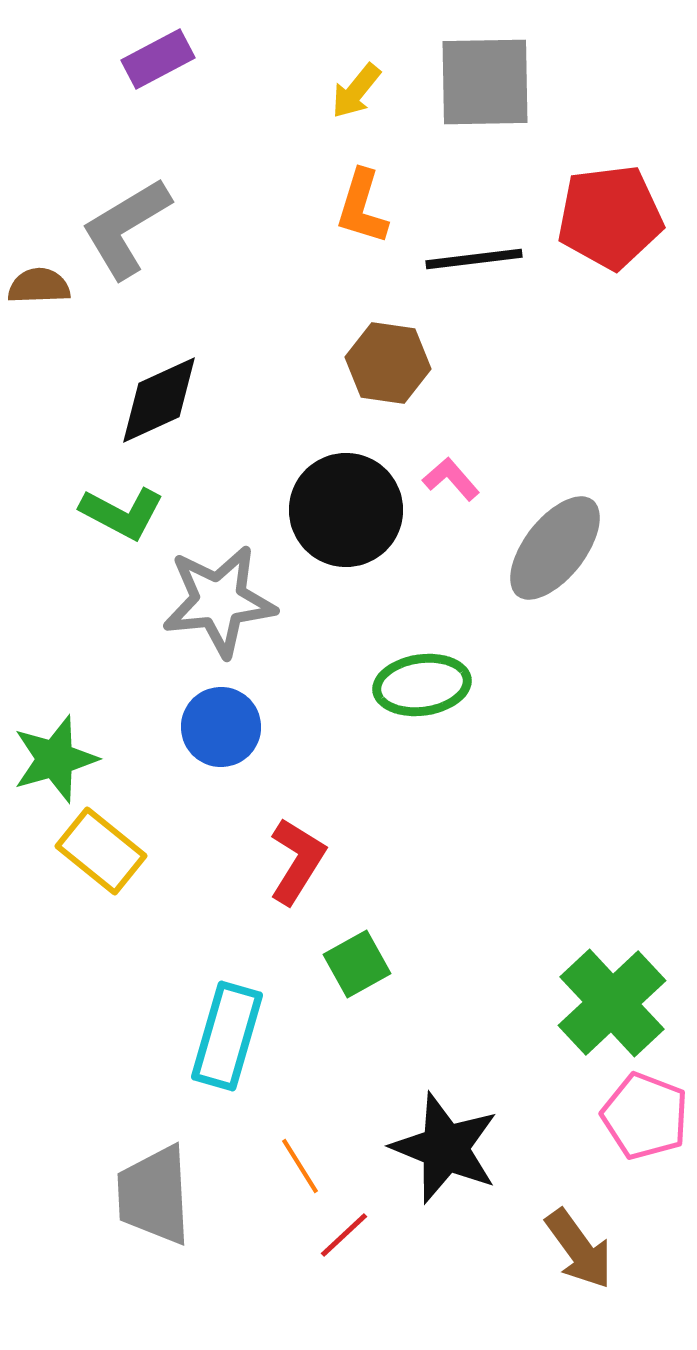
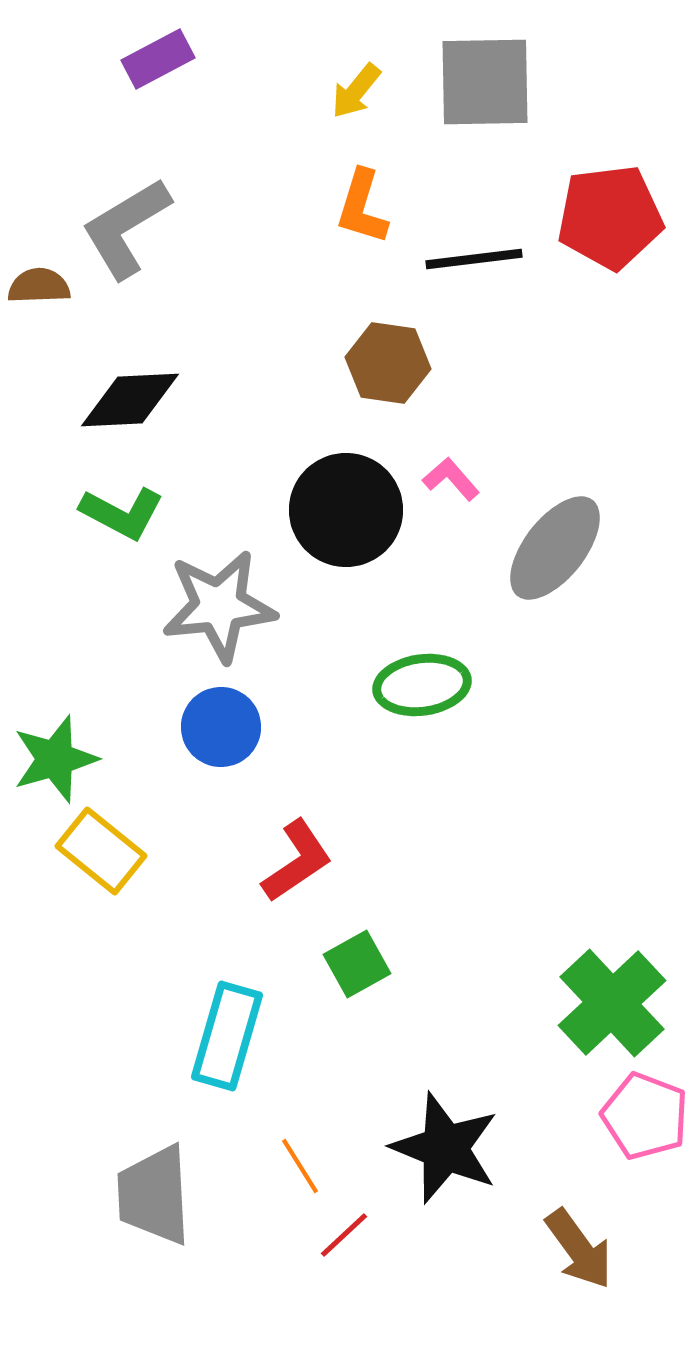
black diamond: moved 29 px left; rotated 22 degrees clockwise
gray star: moved 5 px down
red L-shape: rotated 24 degrees clockwise
